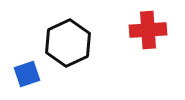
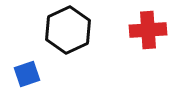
black hexagon: moved 13 px up
